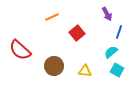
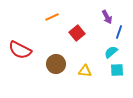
purple arrow: moved 3 px down
red semicircle: rotated 15 degrees counterclockwise
brown circle: moved 2 px right, 2 px up
cyan square: rotated 32 degrees counterclockwise
